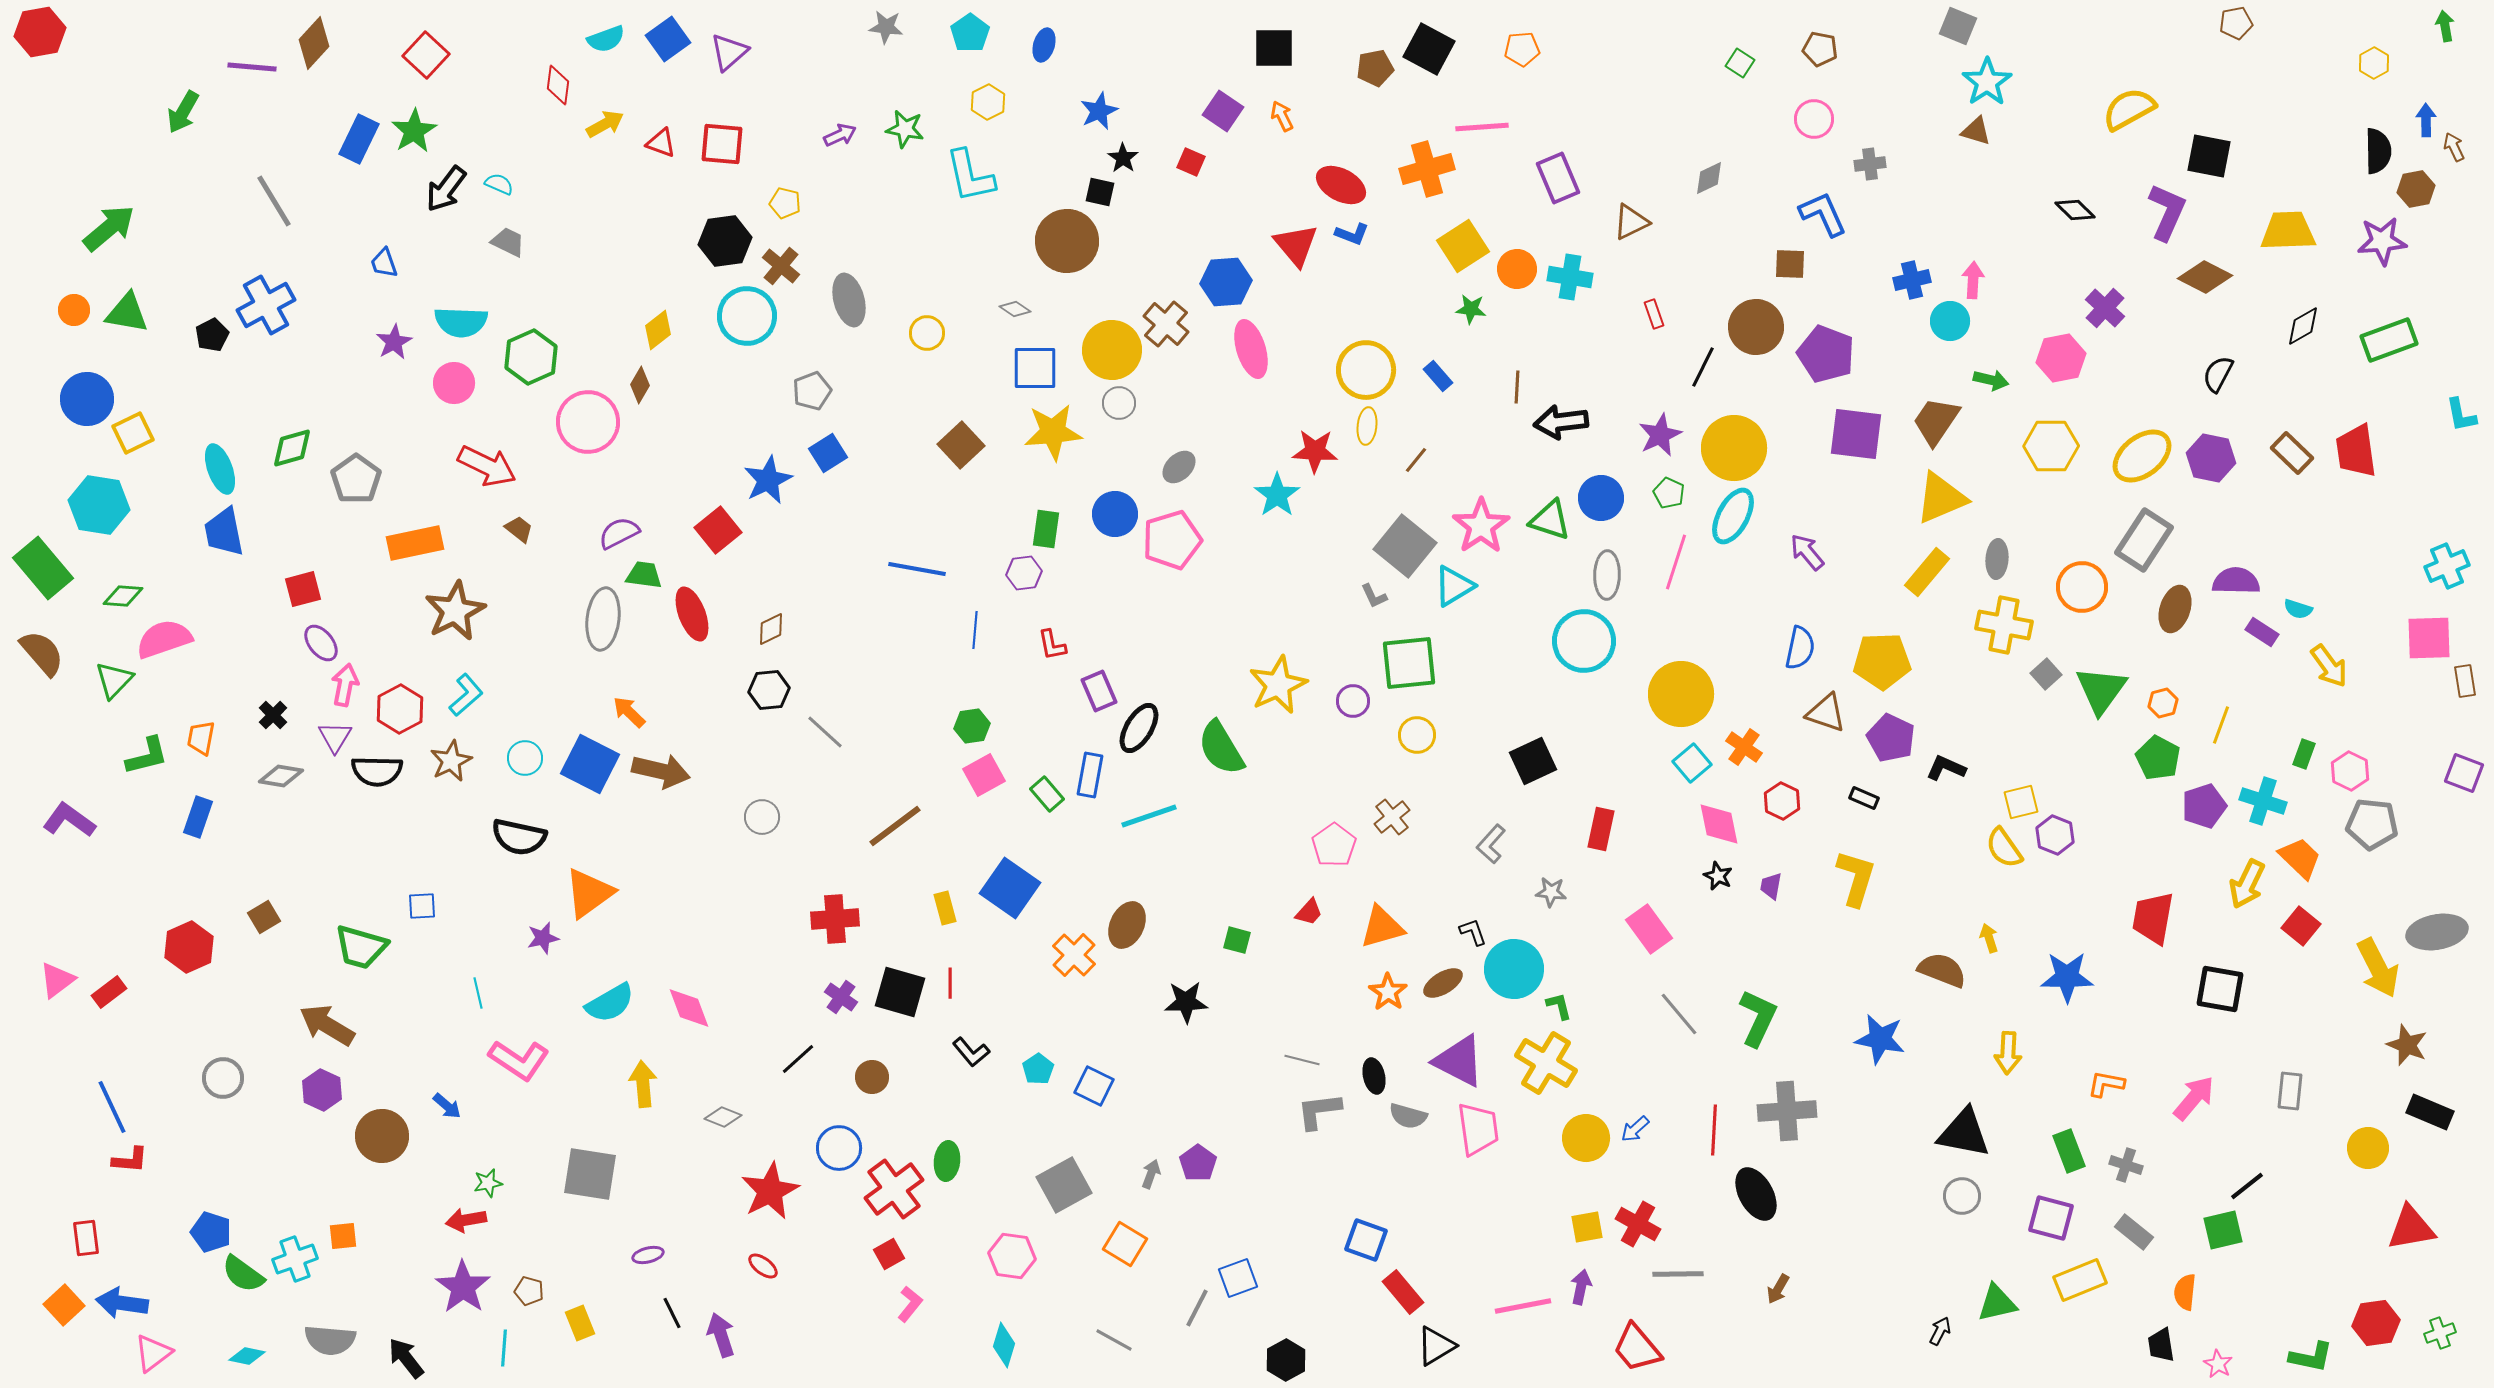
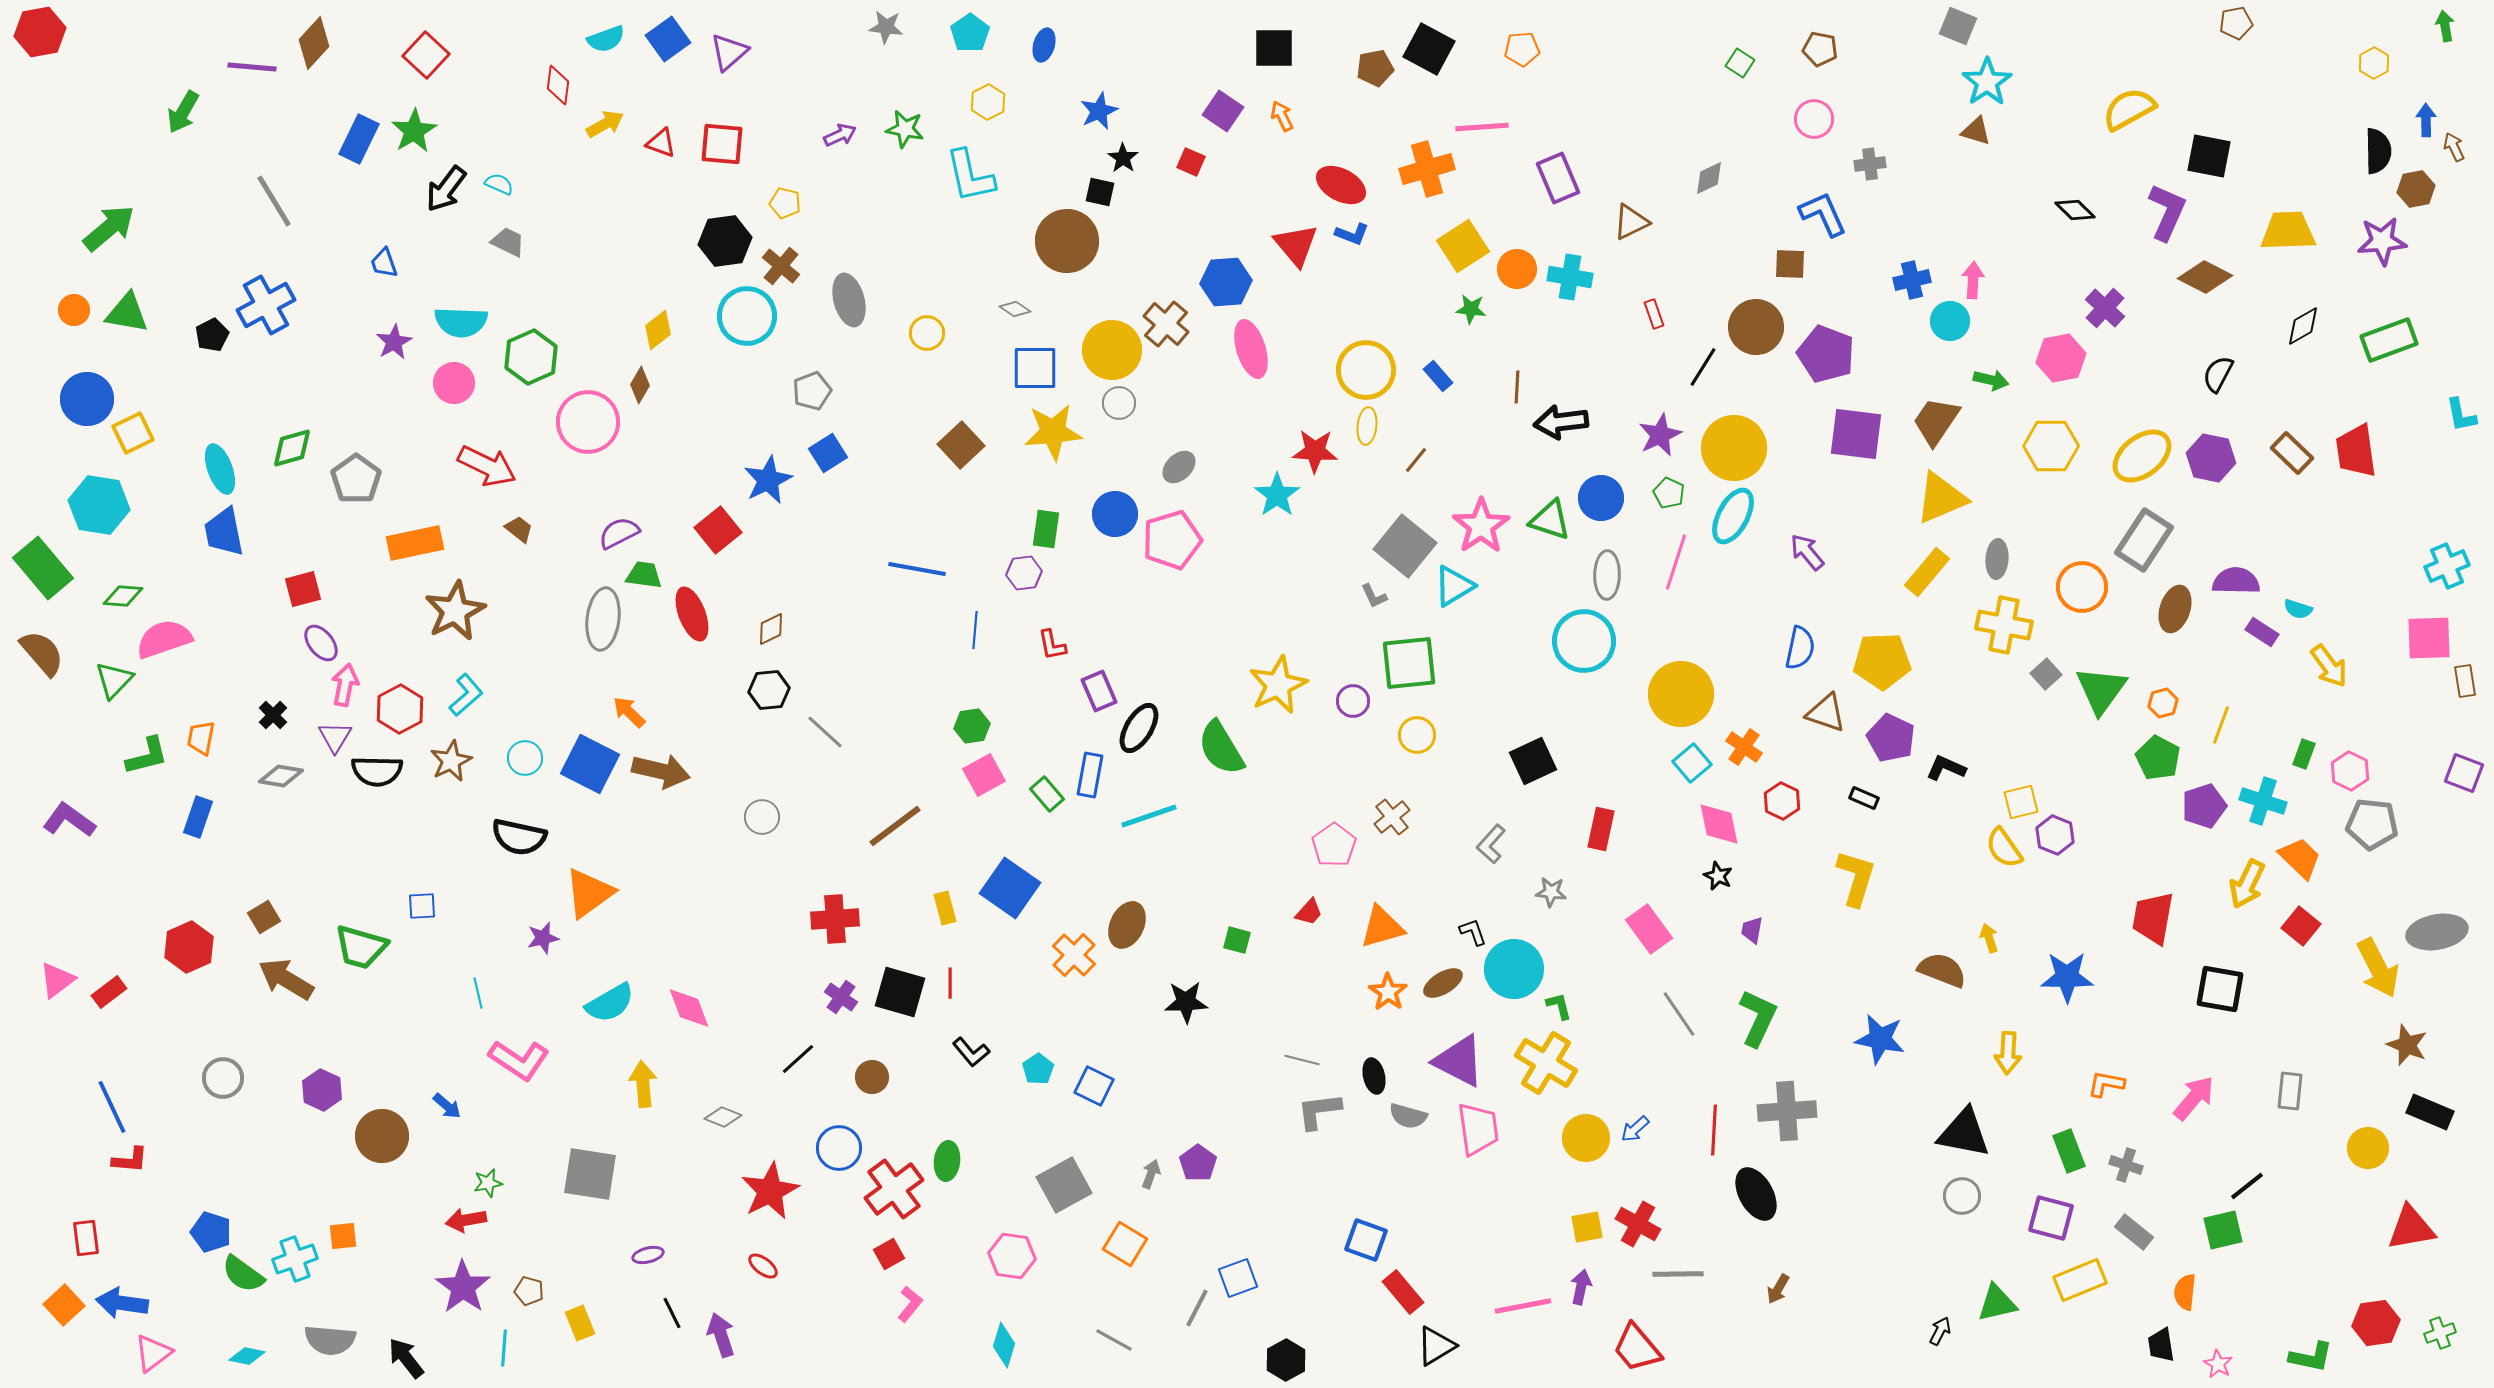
black line at (1703, 367): rotated 6 degrees clockwise
purple trapezoid at (1771, 886): moved 19 px left, 44 px down
gray line at (1679, 1014): rotated 6 degrees clockwise
brown arrow at (327, 1025): moved 41 px left, 46 px up
